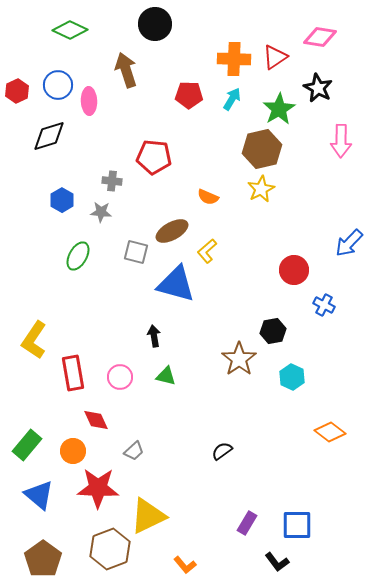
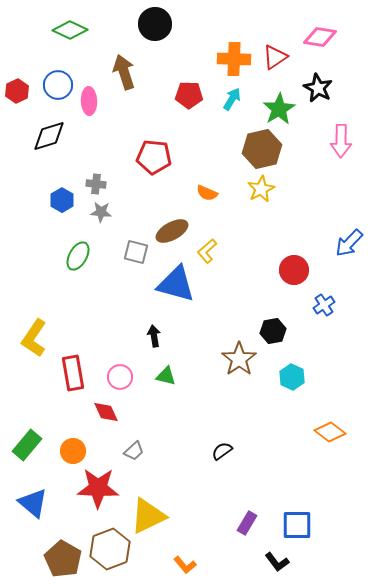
brown arrow at (126, 70): moved 2 px left, 2 px down
gray cross at (112, 181): moved 16 px left, 3 px down
orange semicircle at (208, 197): moved 1 px left, 4 px up
blue cross at (324, 305): rotated 30 degrees clockwise
yellow L-shape at (34, 340): moved 2 px up
red diamond at (96, 420): moved 10 px right, 8 px up
blue triangle at (39, 495): moved 6 px left, 8 px down
brown pentagon at (43, 559): moved 20 px right; rotated 6 degrees counterclockwise
